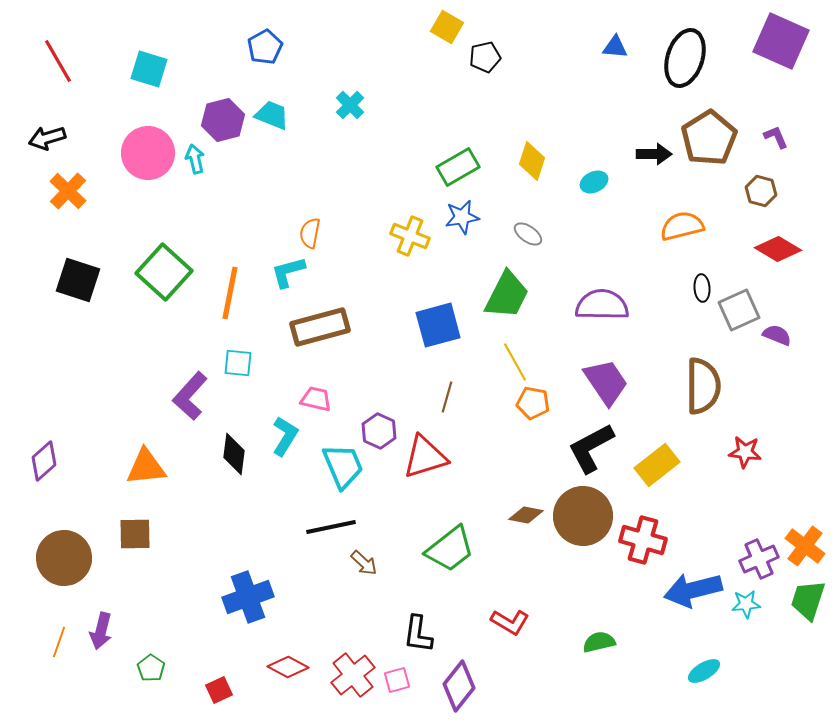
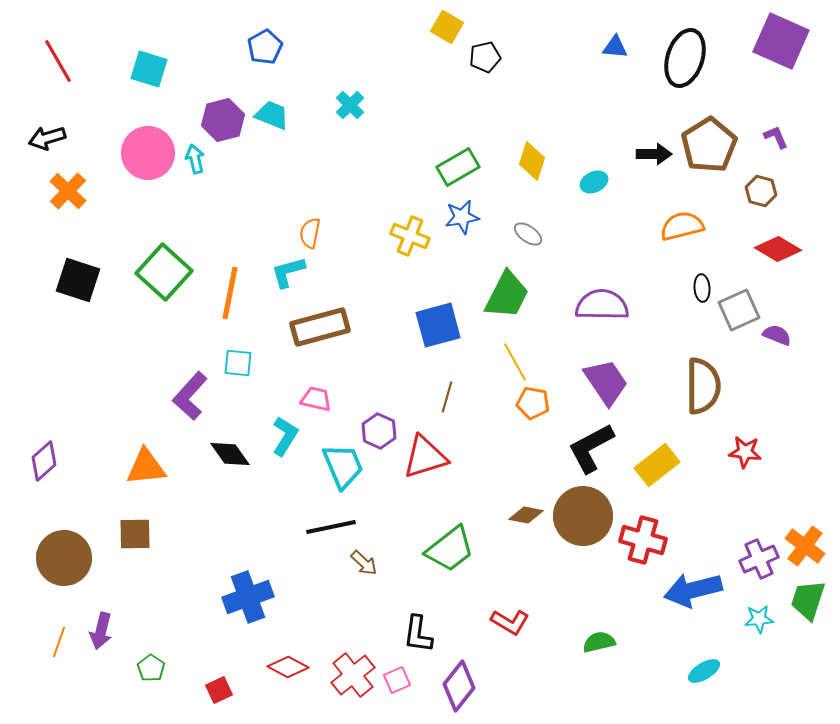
brown pentagon at (709, 138): moved 7 px down
black diamond at (234, 454): moved 4 px left; rotated 42 degrees counterclockwise
cyan star at (746, 604): moved 13 px right, 15 px down
pink square at (397, 680): rotated 8 degrees counterclockwise
